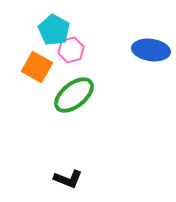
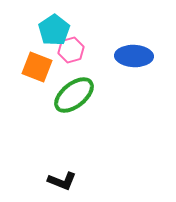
cyan pentagon: rotated 8 degrees clockwise
blue ellipse: moved 17 px left, 6 px down; rotated 6 degrees counterclockwise
orange square: rotated 8 degrees counterclockwise
black L-shape: moved 6 px left, 2 px down
